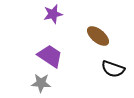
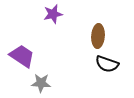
brown ellipse: rotated 55 degrees clockwise
purple trapezoid: moved 28 px left
black semicircle: moved 6 px left, 5 px up
